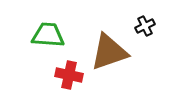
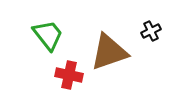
black cross: moved 6 px right, 5 px down
green trapezoid: rotated 48 degrees clockwise
